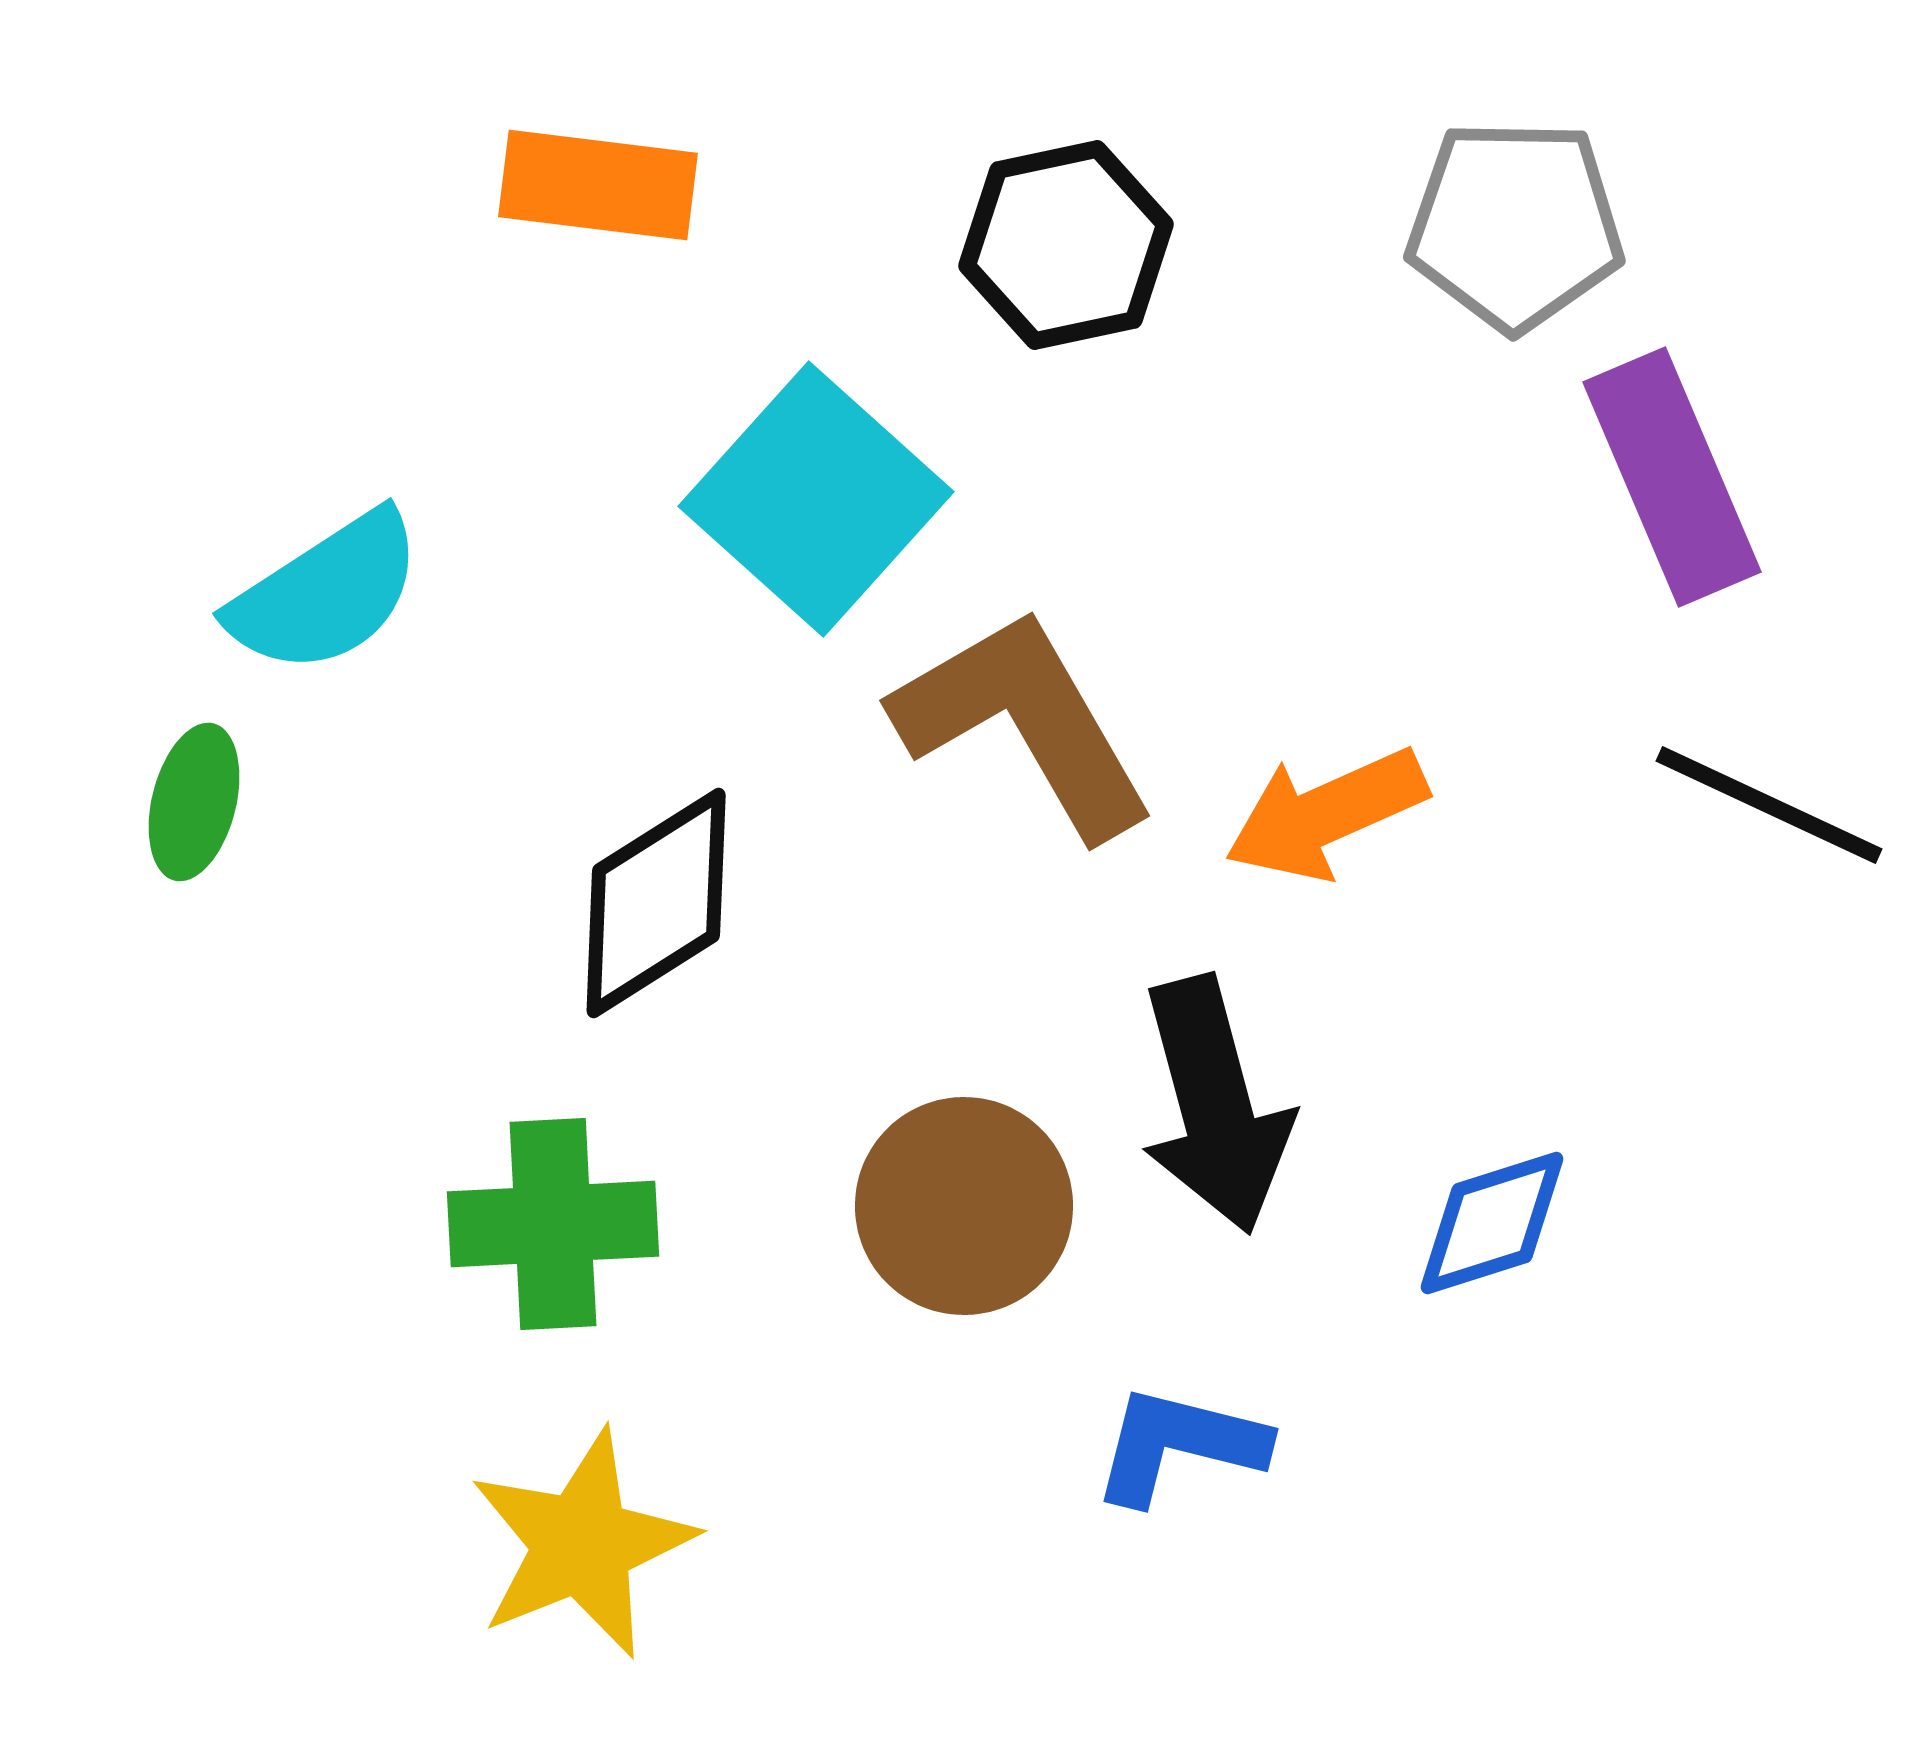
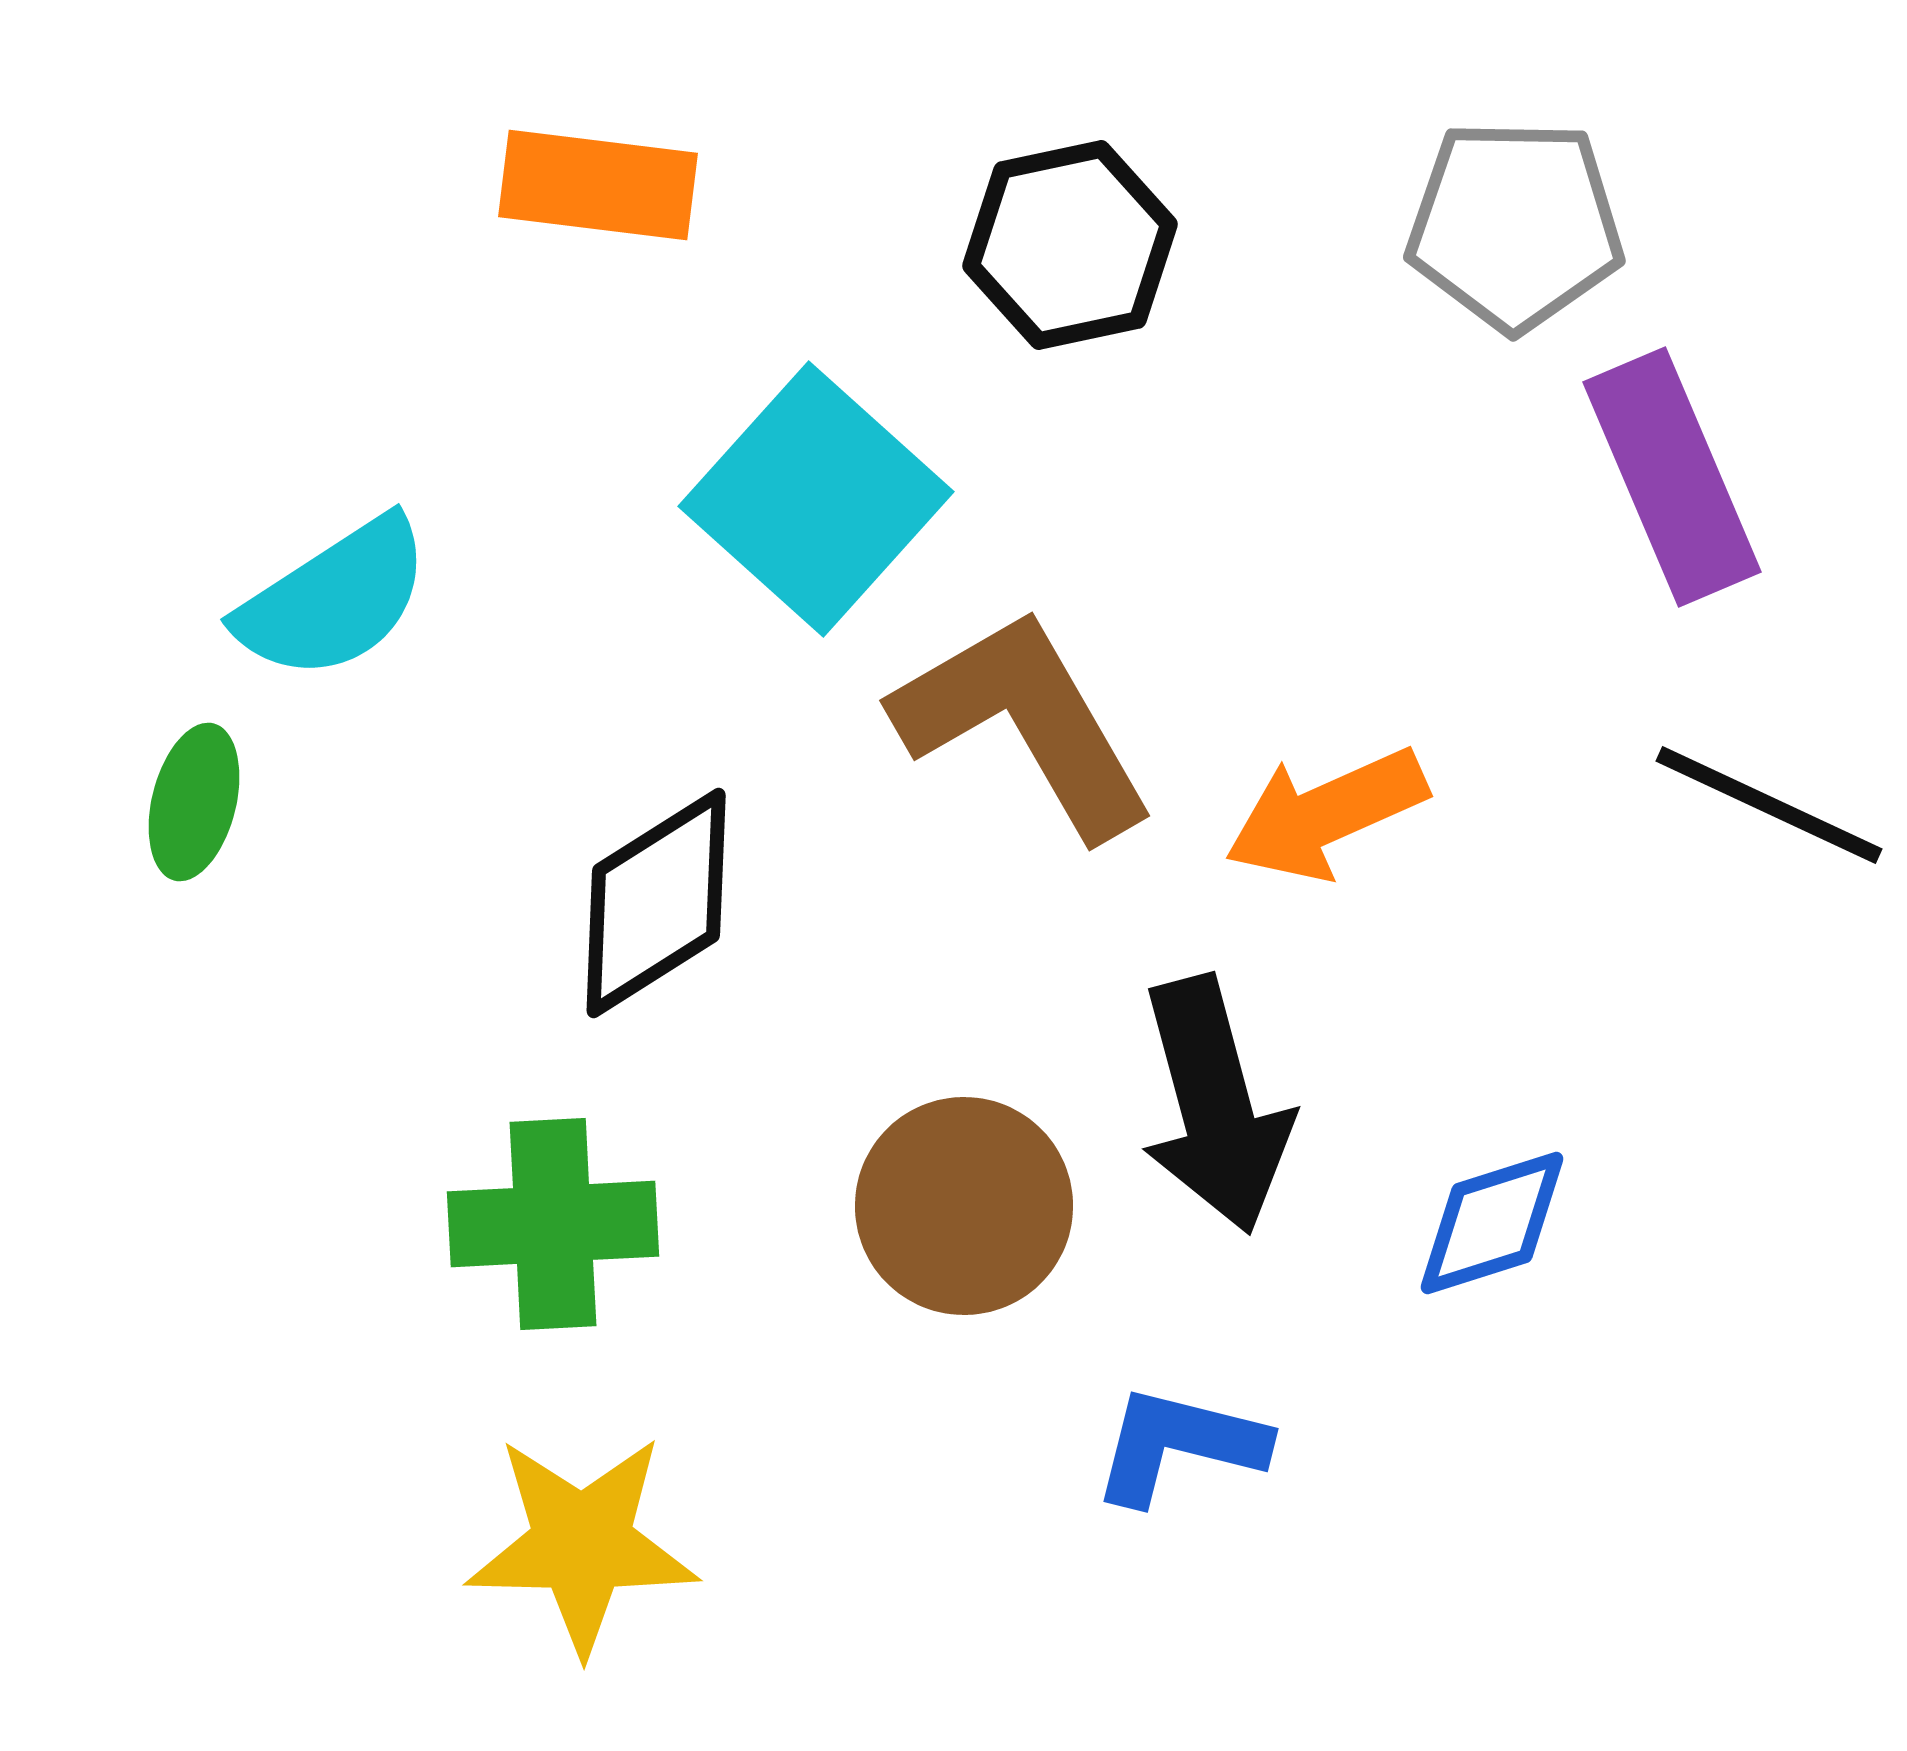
black hexagon: moved 4 px right
cyan semicircle: moved 8 px right, 6 px down
yellow star: rotated 23 degrees clockwise
